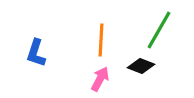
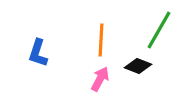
blue L-shape: moved 2 px right
black diamond: moved 3 px left
